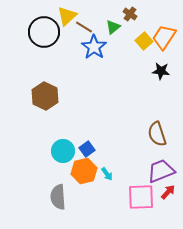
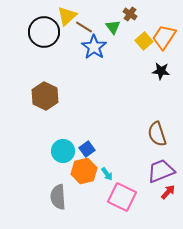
green triangle: rotated 28 degrees counterclockwise
pink square: moved 19 px left; rotated 28 degrees clockwise
